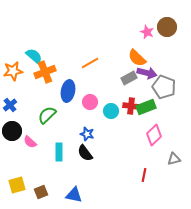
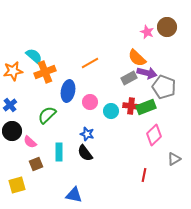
gray triangle: rotated 16 degrees counterclockwise
brown square: moved 5 px left, 28 px up
